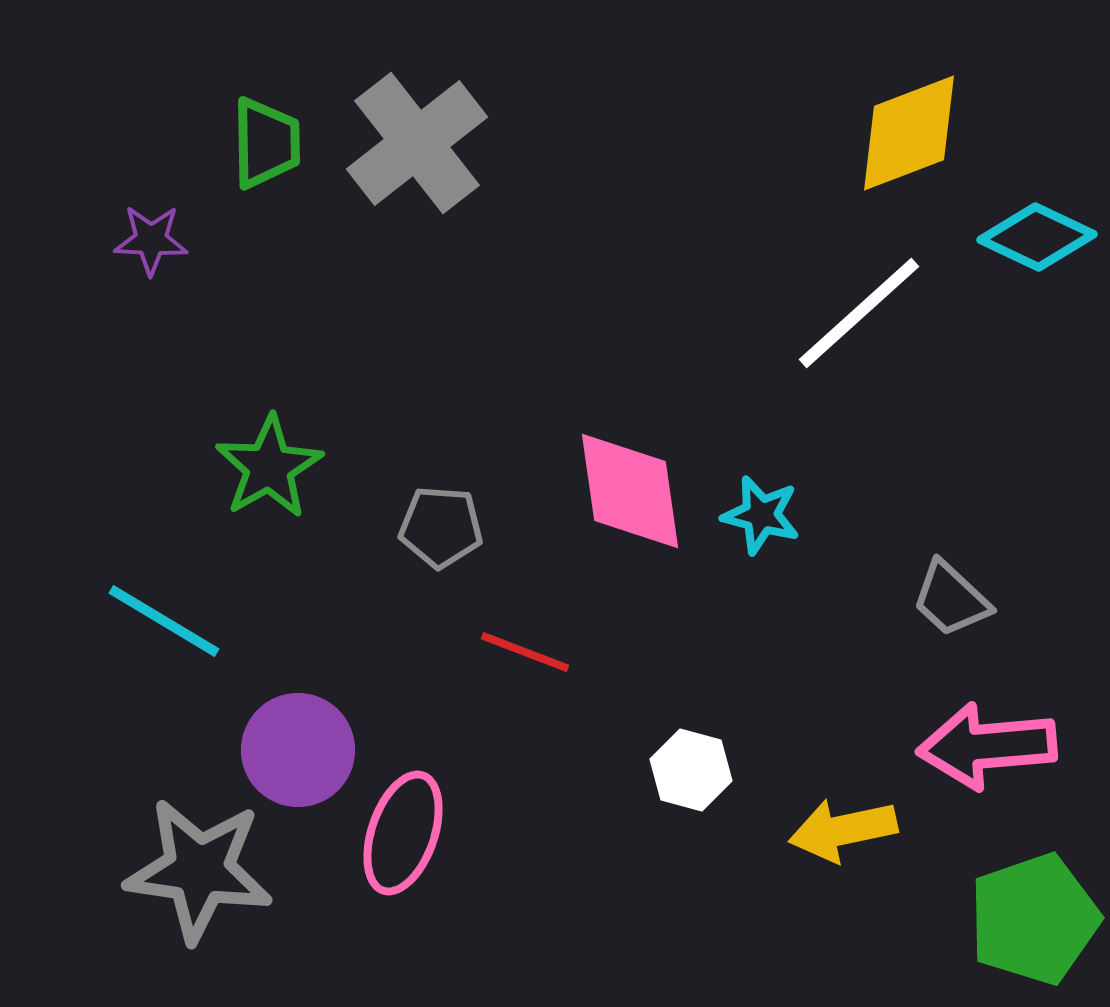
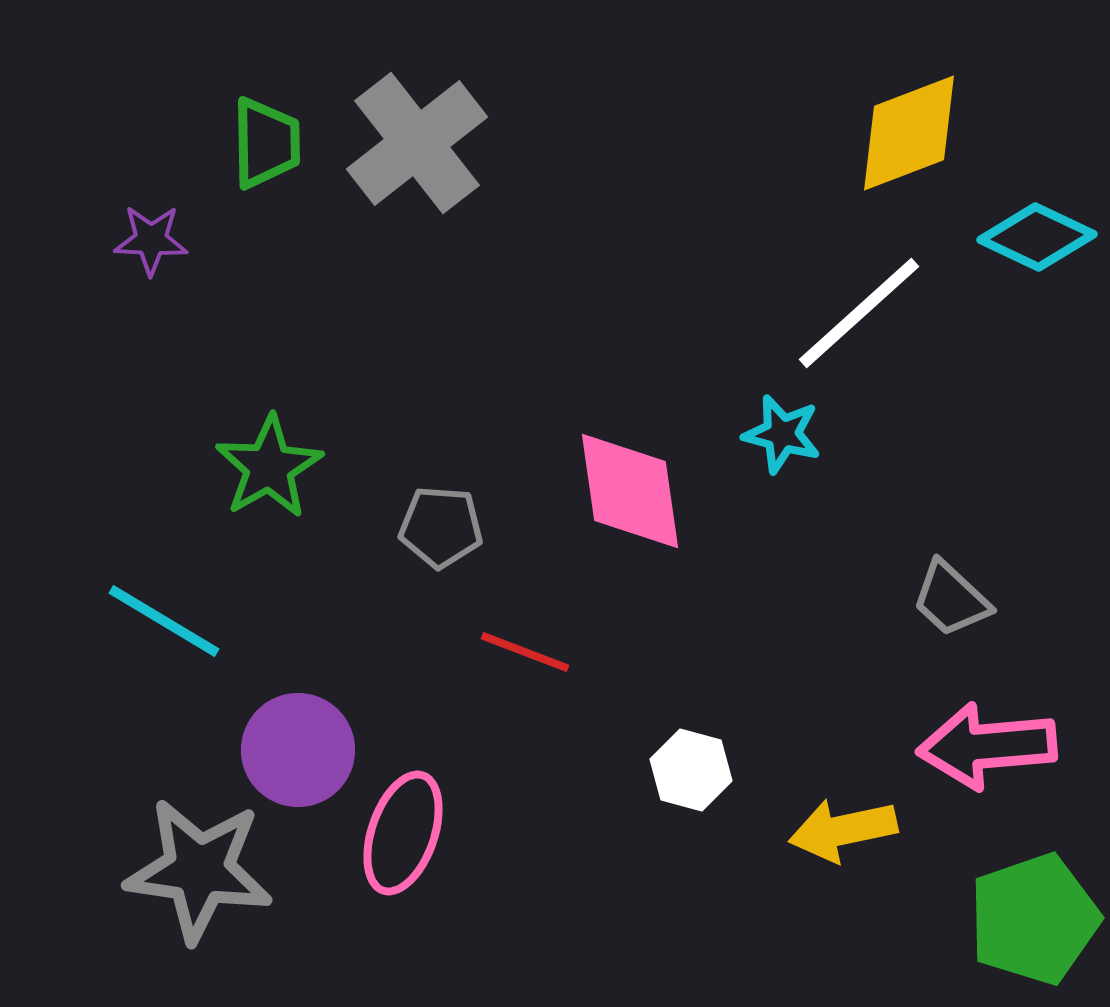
cyan star: moved 21 px right, 81 px up
